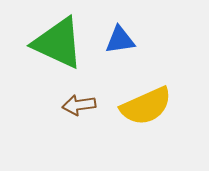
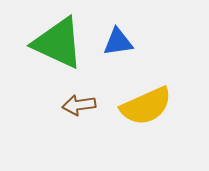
blue triangle: moved 2 px left, 2 px down
